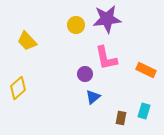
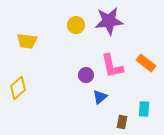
purple star: moved 2 px right, 2 px down
yellow trapezoid: rotated 40 degrees counterclockwise
pink L-shape: moved 6 px right, 8 px down
orange rectangle: moved 7 px up; rotated 12 degrees clockwise
purple circle: moved 1 px right, 1 px down
blue triangle: moved 7 px right
cyan rectangle: moved 2 px up; rotated 14 degrees counterclockwise
brown rectangle: moved 1 px right, 4 px down
